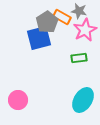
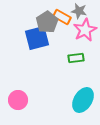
blue square: moved 2 px left
green rectangle: moved 3 px left
